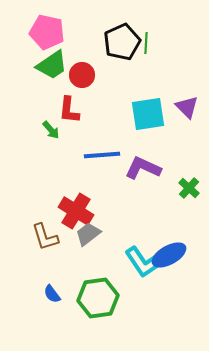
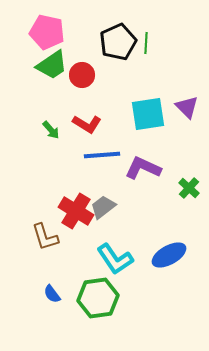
black pentagon: moved 4 px left
red L-shape: moved 18 px right, 14 px down; rotated 64 degrees counterclockwise
gray trapezoid: moved 15 px right, 27 px up
cyan L-shape: moved 28 px left, 3 px up
